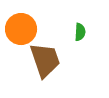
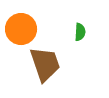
brown trapezoid: moved 4 px down
